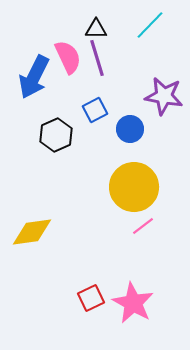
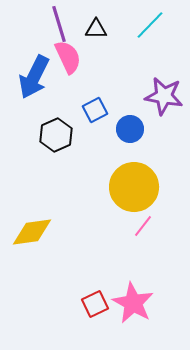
purple line: moved 38 px left, 34 px up
pink line: rotated 15 degrees counterclockwise
red square: moved 4 px right, 6 px down
